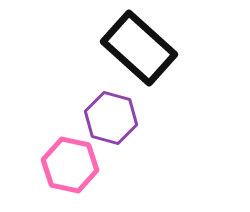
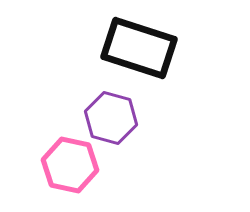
black rectangle: rotated 24 degrees counterclockwise
